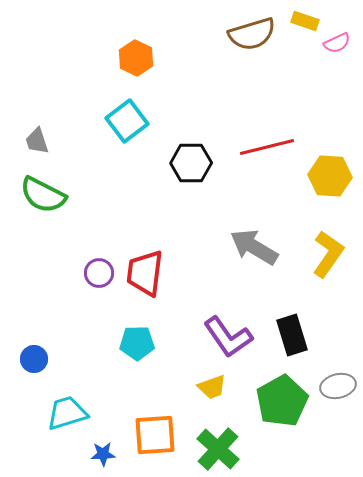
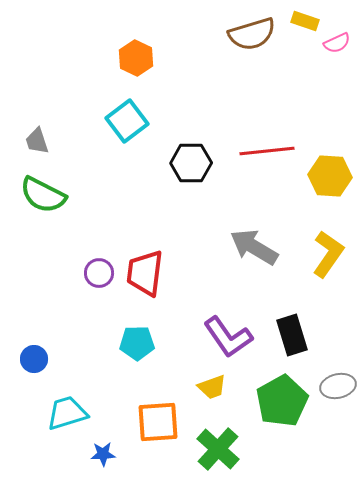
red line: moved 4 px down; rotated 8 degrees clockwise
orange square: moved 3 px right, 13 px up
